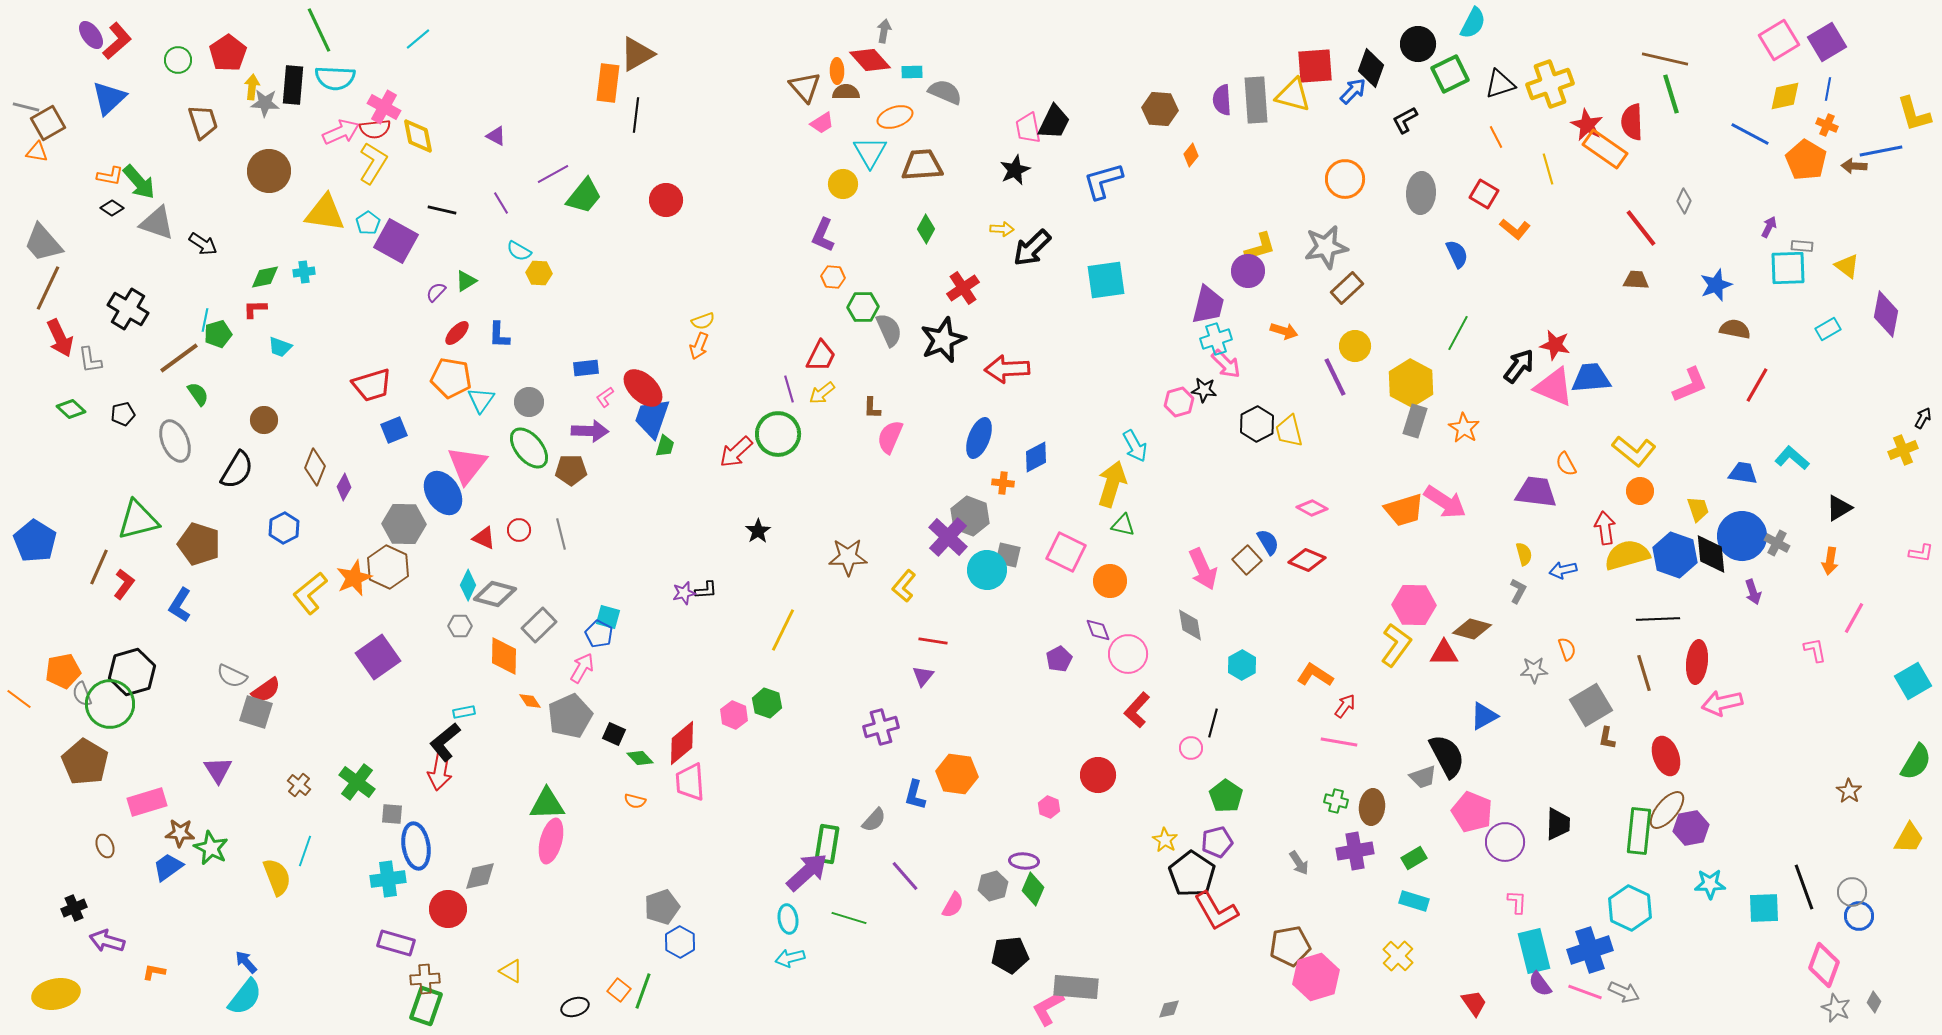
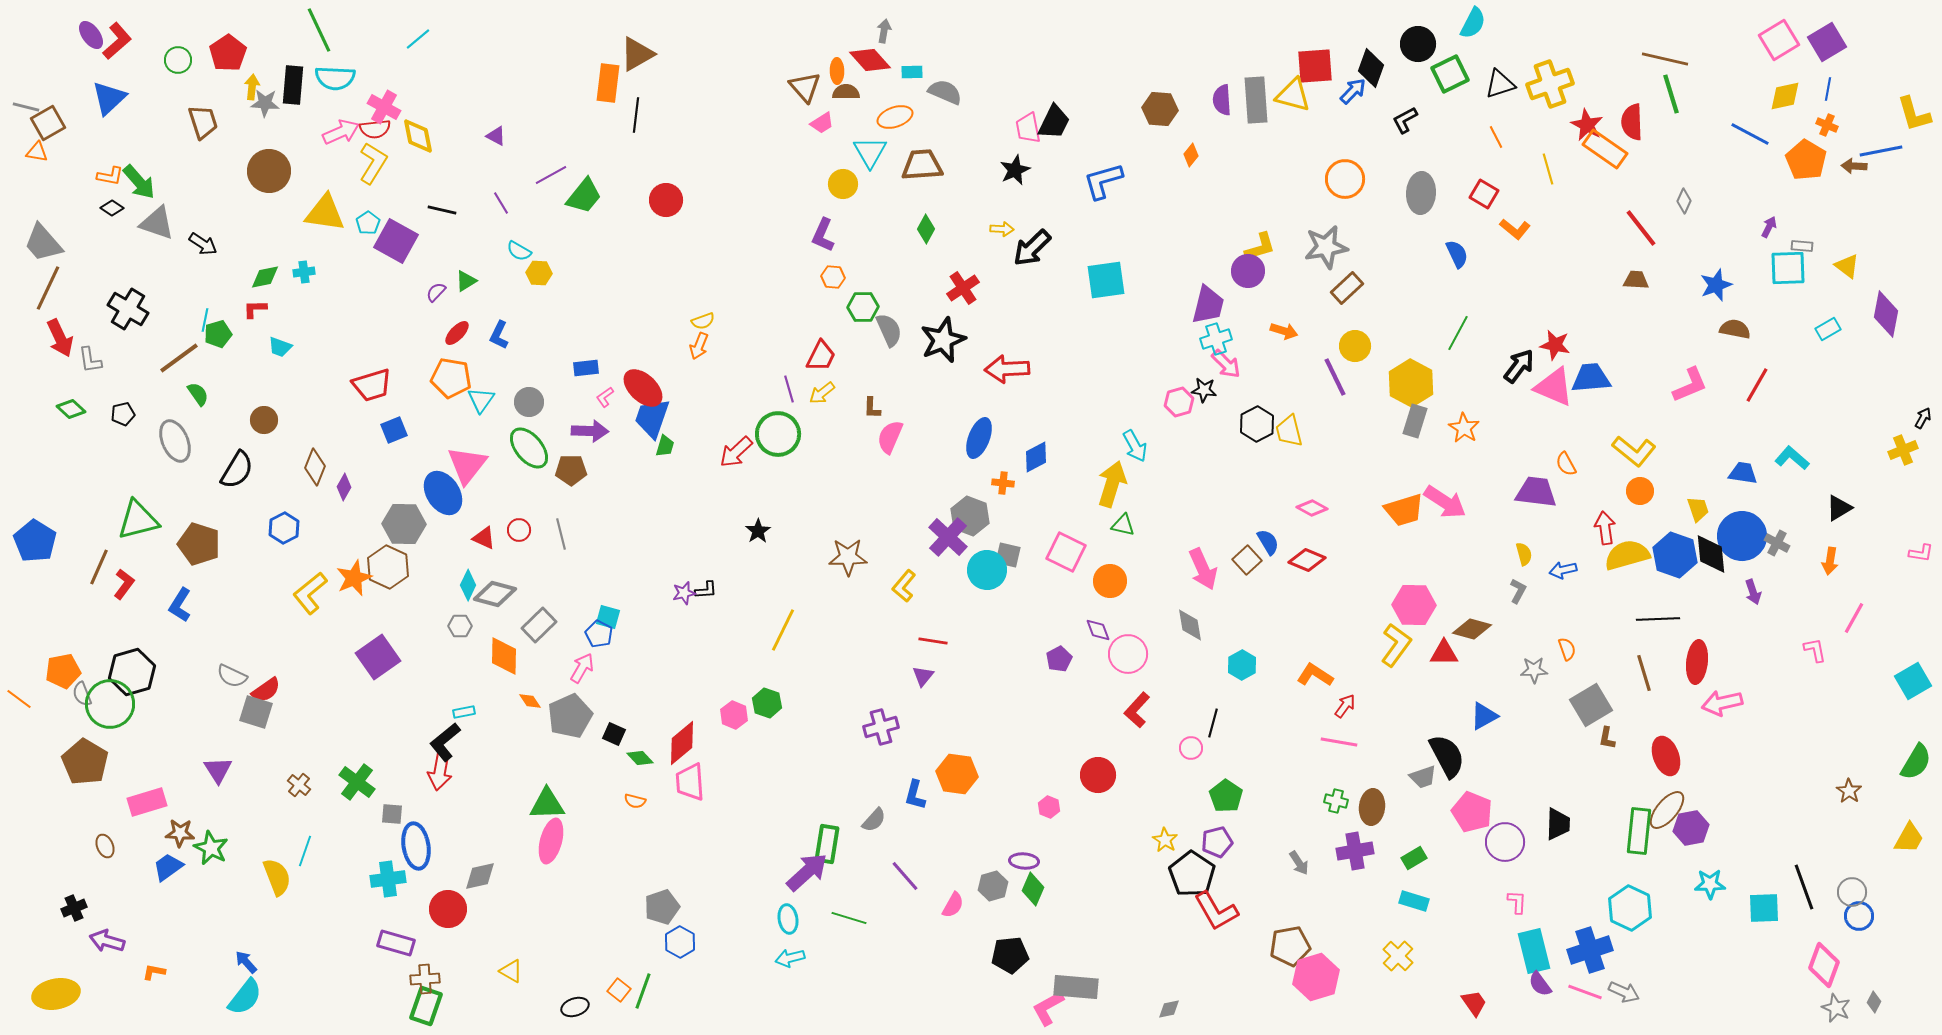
purple line at (553, 174): moved 2 px left, 1 px down
blue L-shape at (499, 335): rotated 24 degrees clockwise
